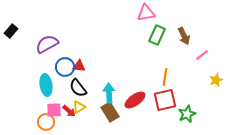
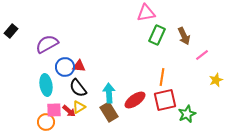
orange line: moved 3 px left
brown rectangle: moved 1 px left
